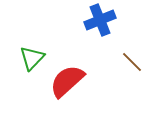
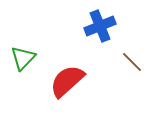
blue cross: moved 6 px down
green triangle: moved 9 px left
